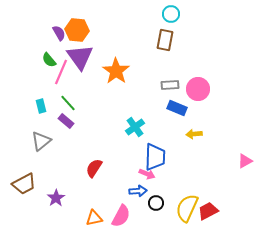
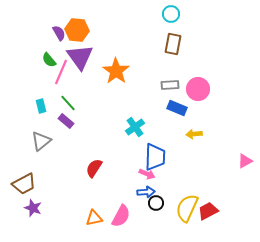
brown rectangle: moved 8 px right, 4 px down
blue arrow: moved 8 px right, 1 px down
purple star: moved 23 px left, 10 px down; rotated 18 degrees counterclockwise
